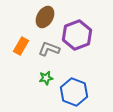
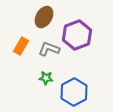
brown ellipse: moved 1 px left
green star: rotated 16 degrees clockwise
blue hexagon: rotated 12 degrees clockwise
